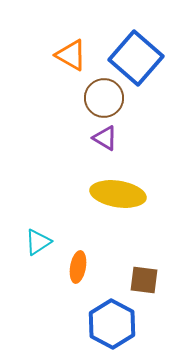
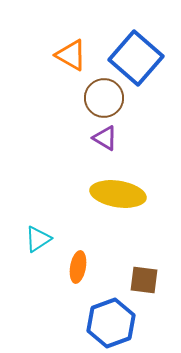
cyan triangle: moved 3 px up
blue hexagon: moved 1 px left, 1 px up; rotated 12 degrees clockwise
